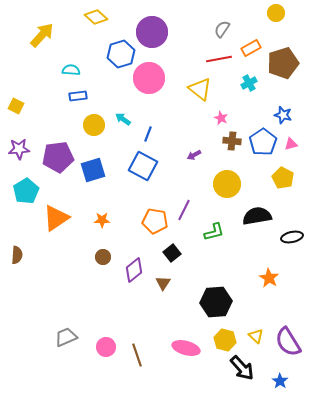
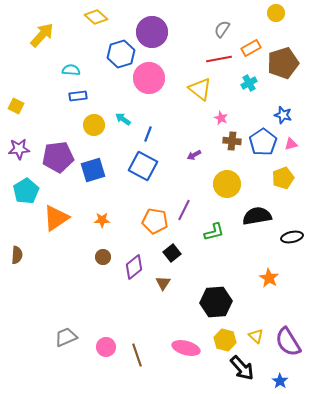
yellow pentagon at (283, 178): rotated 25 degrees clockwise
purple diamond at (134, 270): moved 3 px up
